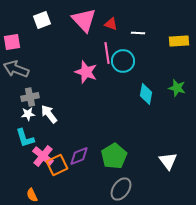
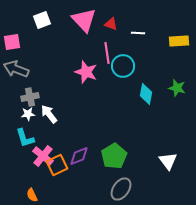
cyan circle: moved 5 px down
